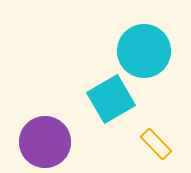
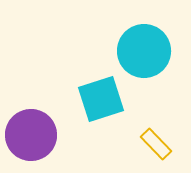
cyan square: moved 10 px left; rotated 12 degrees clockwise
purple circle: moved 14 px left, 7 px up
